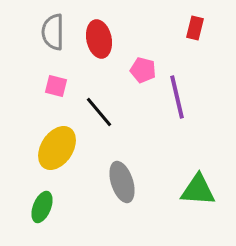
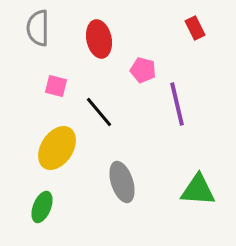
red rectangle: rotated 40 degrees counterclockwise
gray semicircle: moved 15 px left, 4 px up
purple line: moved 7 px down
